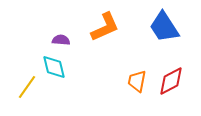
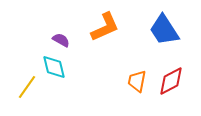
blue trapezoid: moved 3 px down
purple semicircle: rotated 24 degrees clockwise
